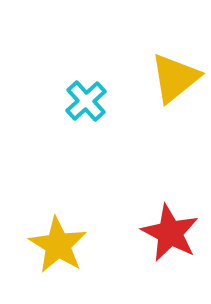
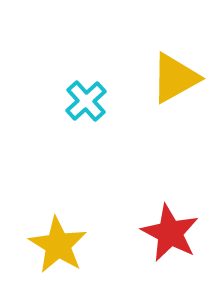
yellow triangle: rotated 10 degrees clockwise
